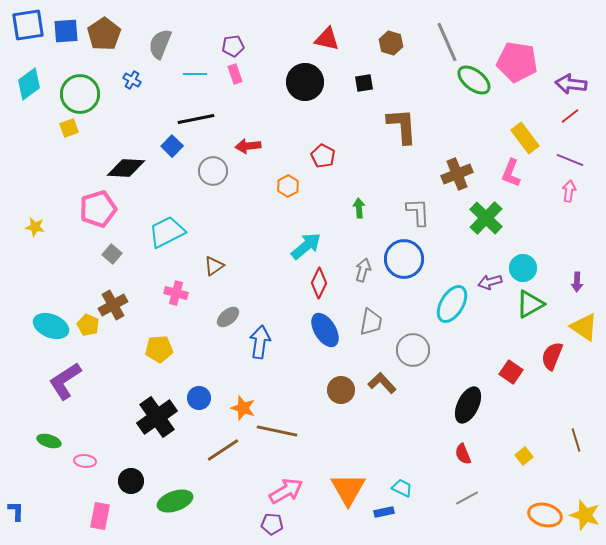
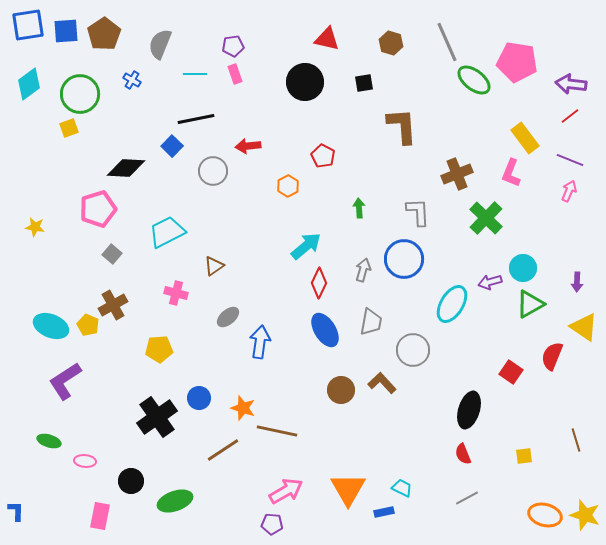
pink arrow at (569, 191): rotated 15 degrees clockwise
black ellipse at (468, 405): moved 1 px right, 5 px down; rotated 9 degrees counterclockwise
yellow square at (524, 456): rotated 30 degrees clockwise
